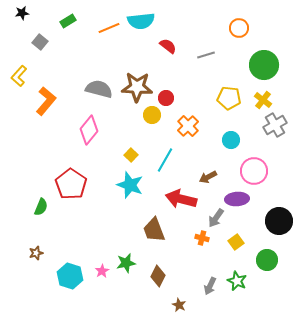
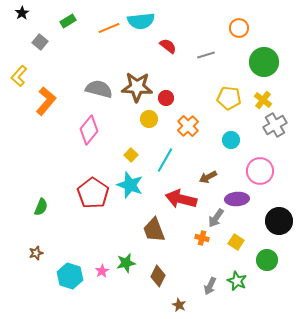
black star at (22, 13): rotated 24 degrees counterclockwise
green circle at (264, 65): moved 3 px up
yellow circle at (152, 115): moved 3 px left, 4 px down
pink circle at (254, 171): moved 6 px right
red pentagon at (71, 184): moved 22 px right, 9 px down
yellow square at (236, 242): rotated 21 degrees counterclockwise
